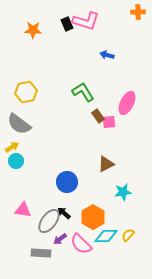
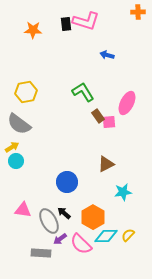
black rectangle: moved 1 px left; rotated 16 degrees clockwise
gray ellipse: rotated 65 degrees counterclockwise
